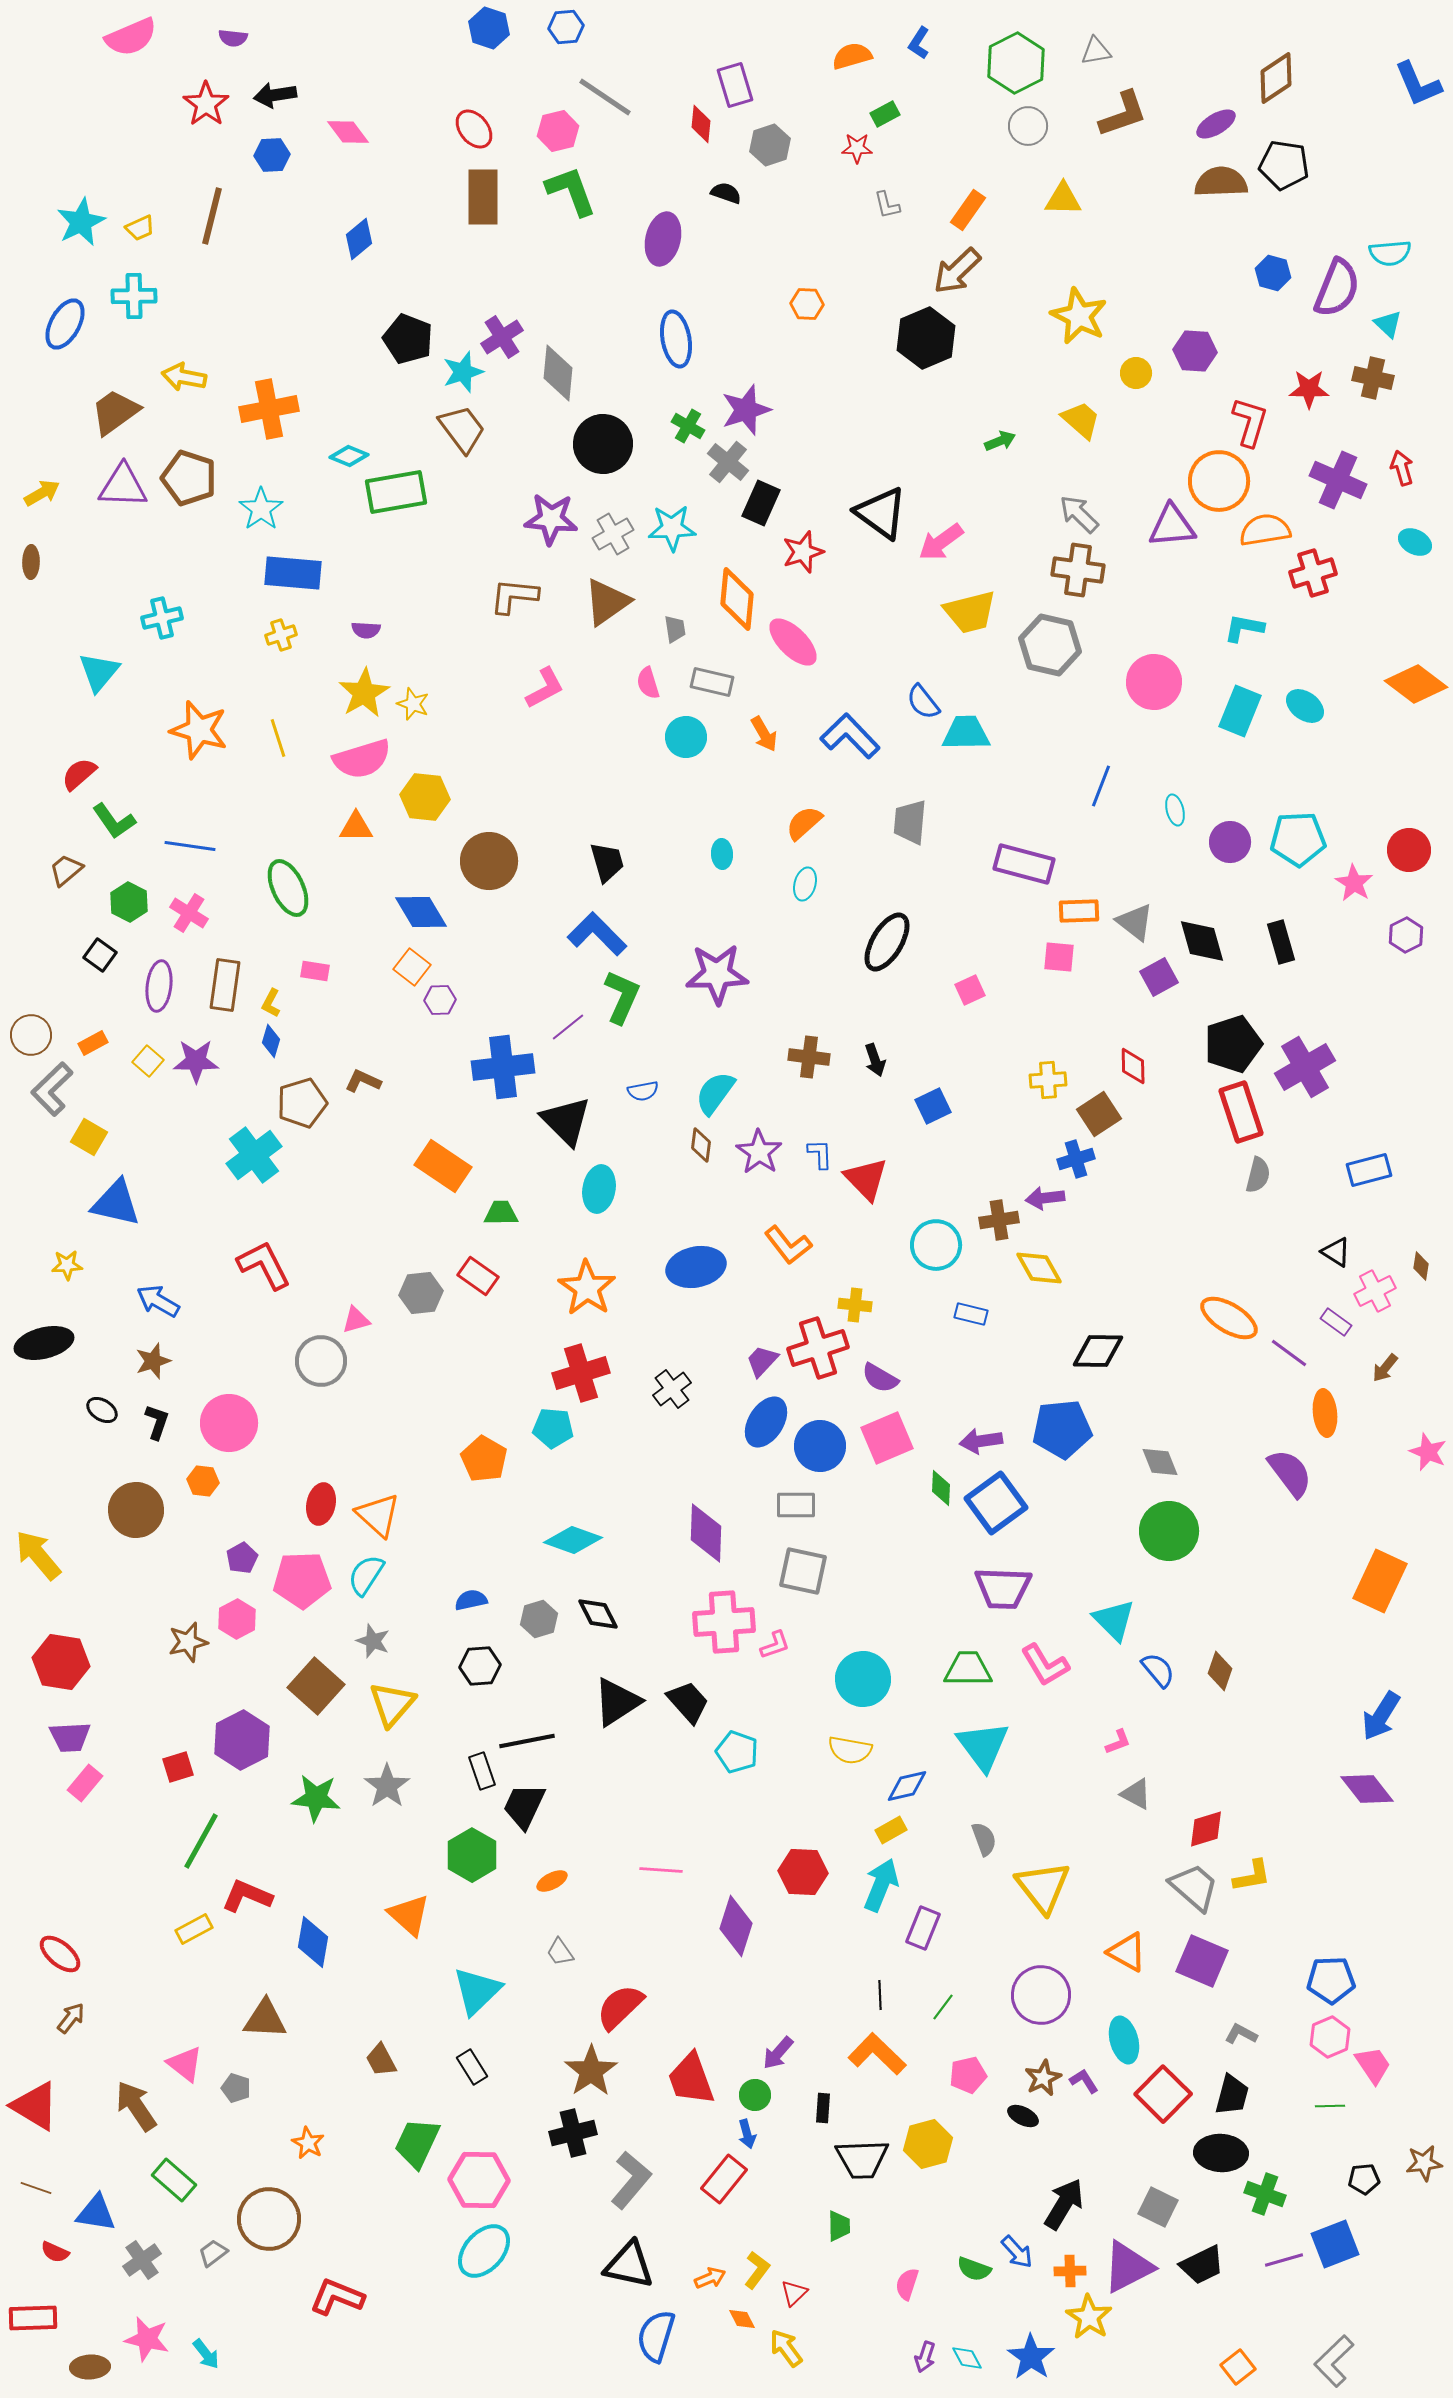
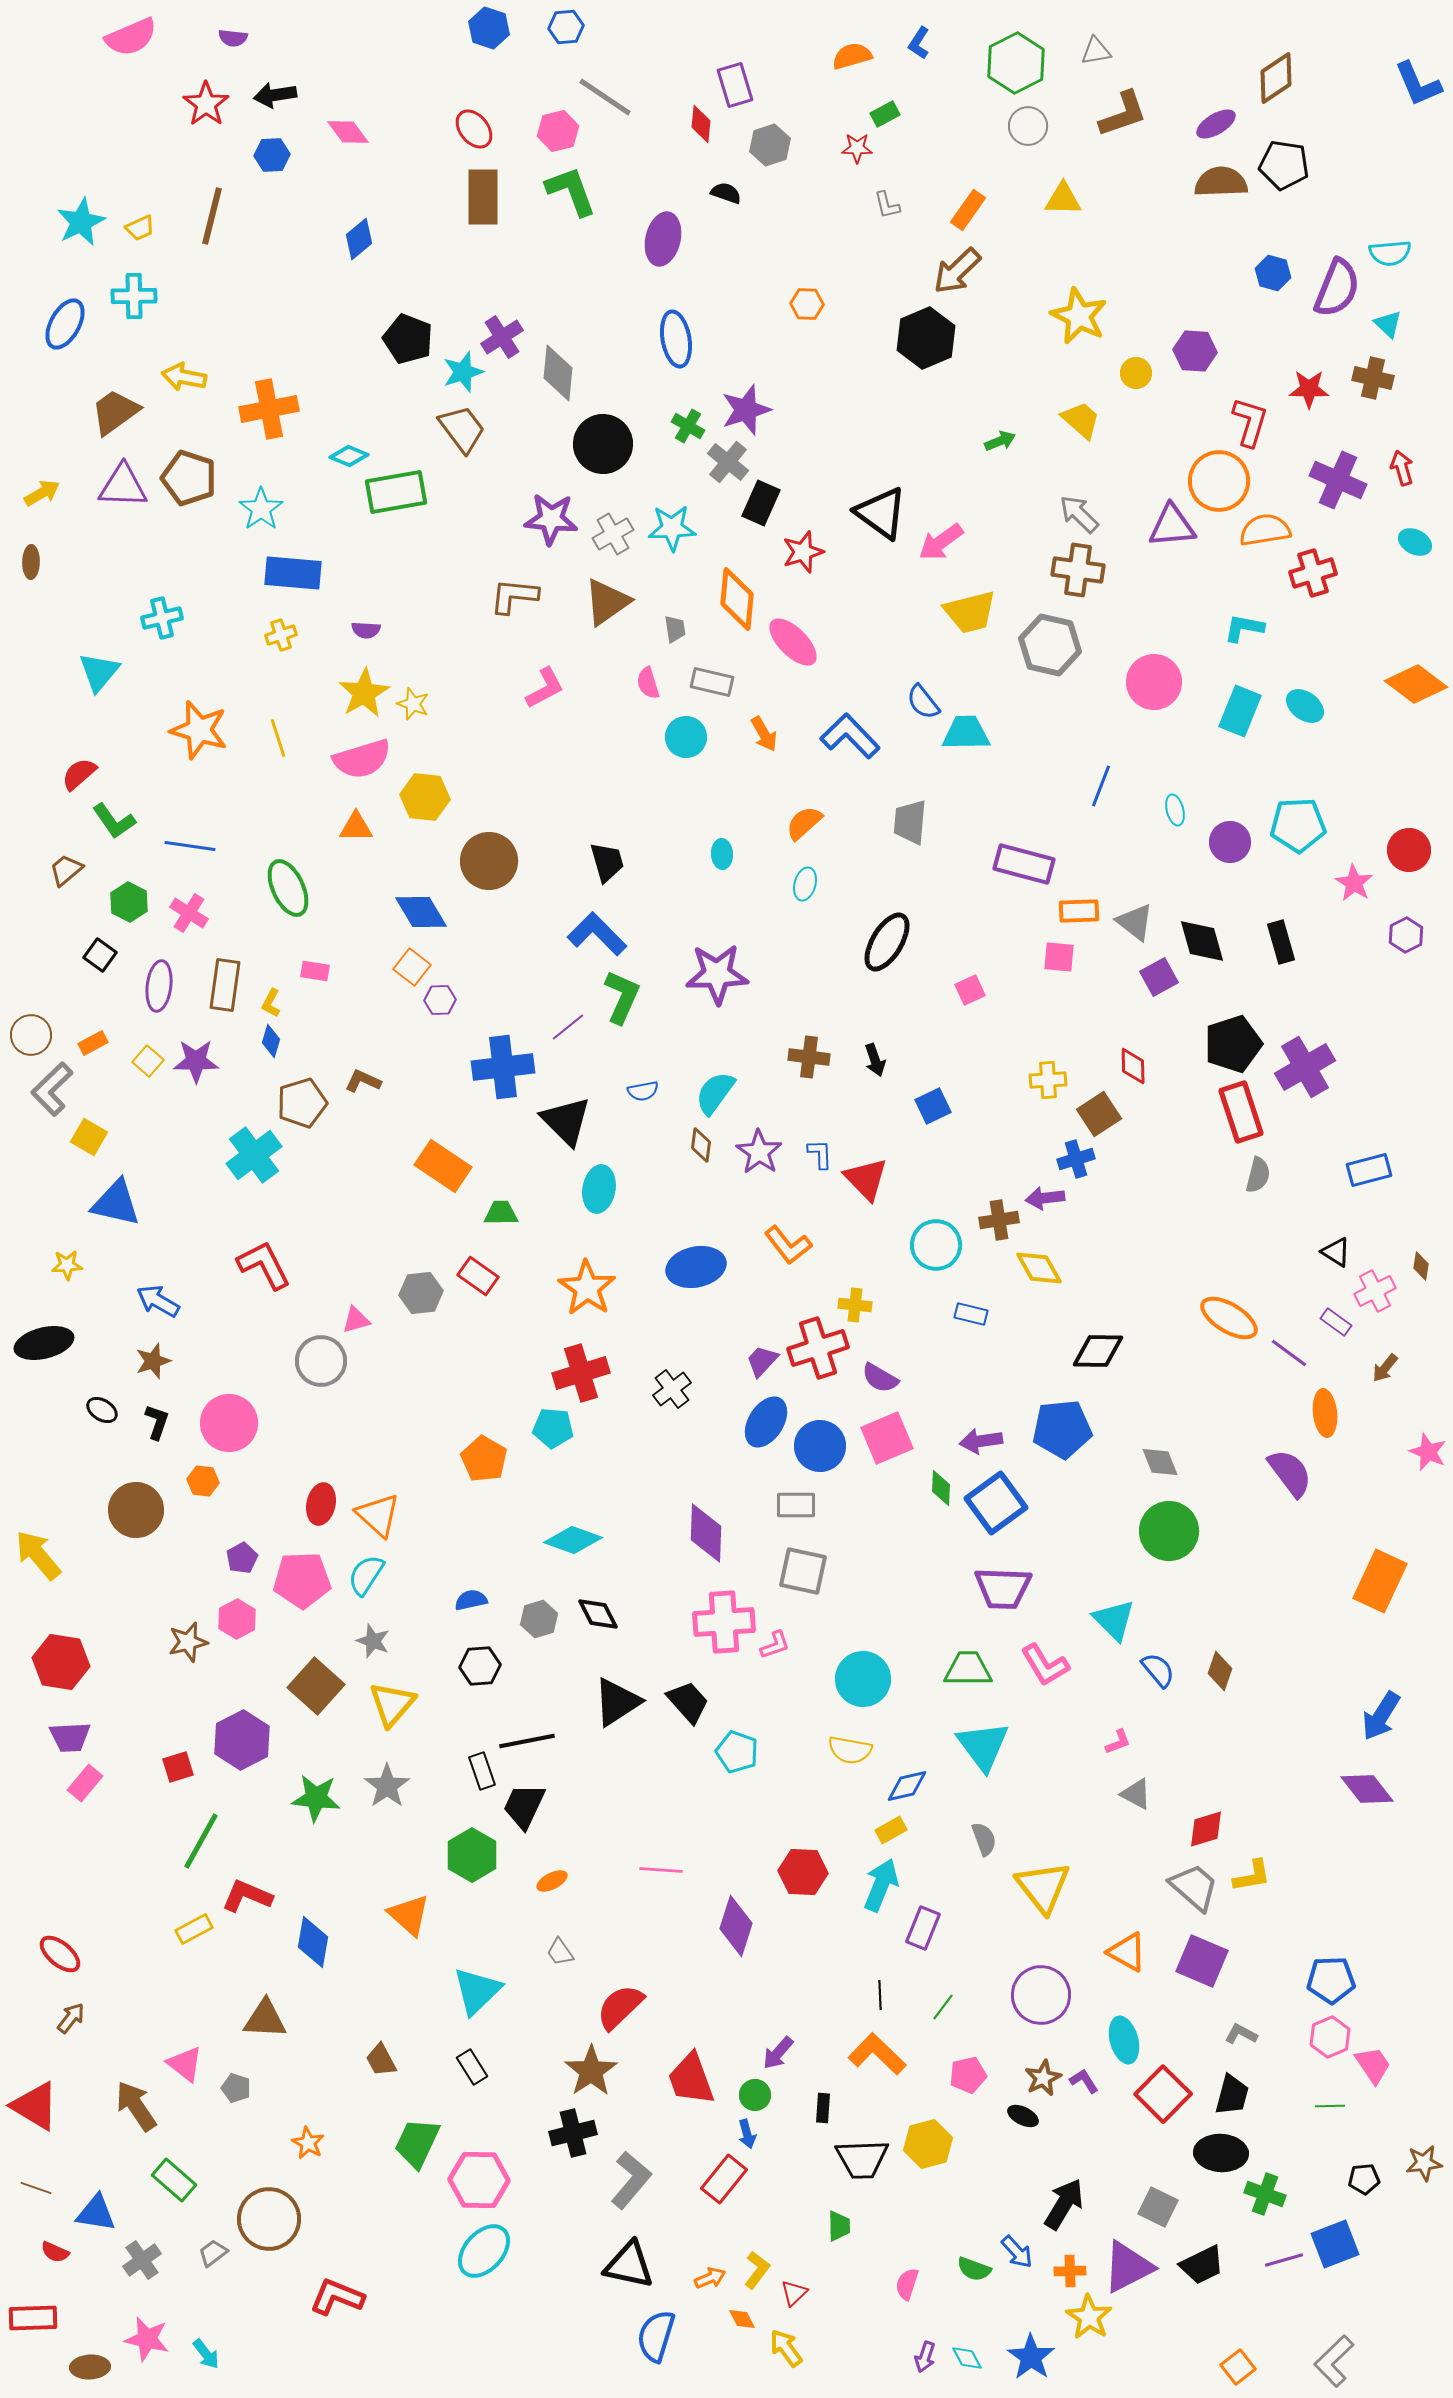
cyan pentagon at (1298, 839): moved 14 px up
